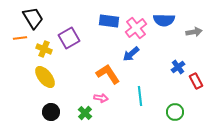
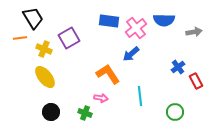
green cross: rotated 24 degrees counterclockwise
